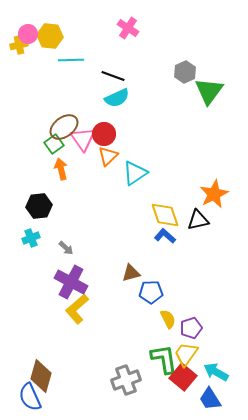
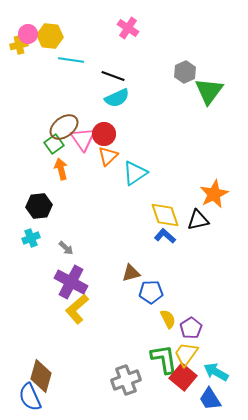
cyan line: rotated 10 degrees clockwise
purple pentagon: rotated 15 degrees counterclockwise
